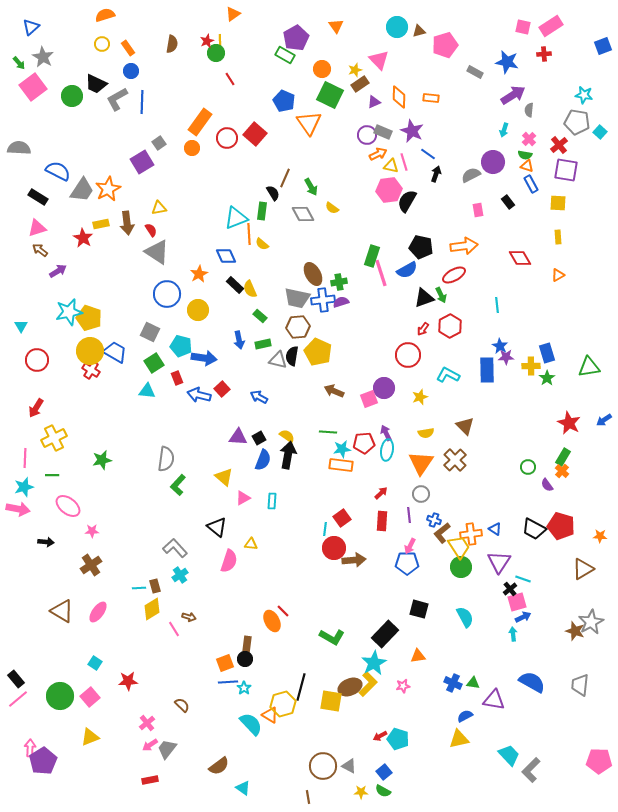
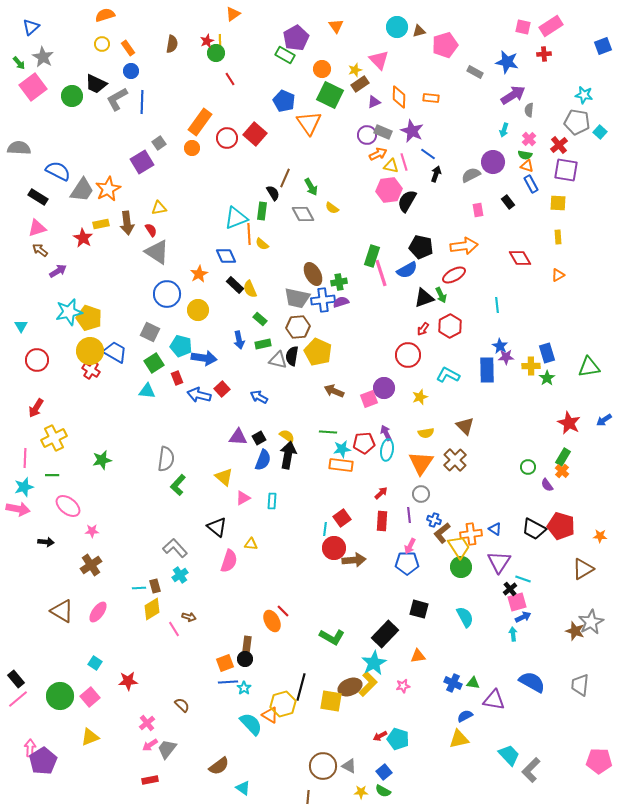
green rectangle at (260, 316): moved 3 px down
brown line at (308, 797): rotated 16 degrees clockwise
